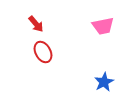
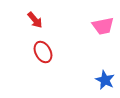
red arrow: moved 1 px left, 4 px up
blue star: moved 1 px right, 2 px up; rotated 18 degrees counterclockwise
